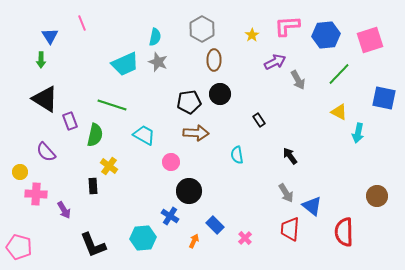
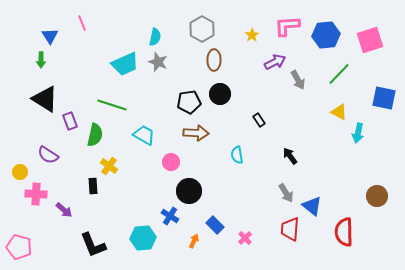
purple semicircle at (46, 152): moved 2 px right, 3 px down; rotated 15 degrees counterclockwise
purple arrow at (64, 210): rotated 18 degrees counterclockwise
